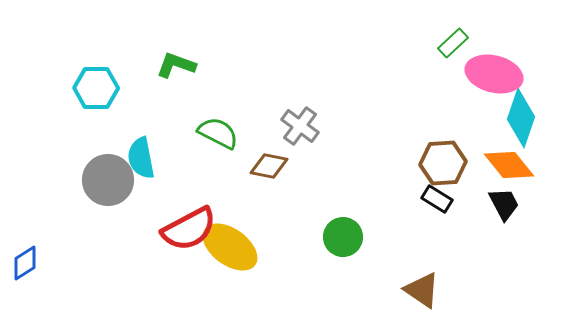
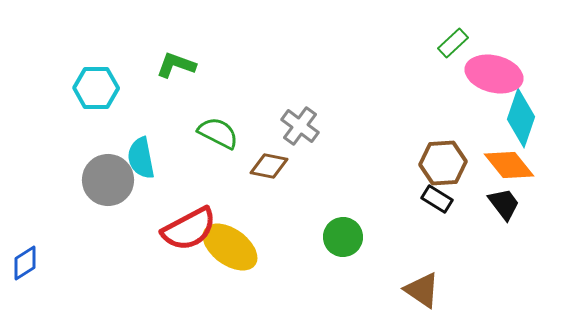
black trapezoid: rotated 9 degrees counterclockwise
